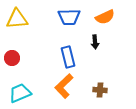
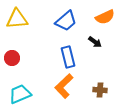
blue trapezoid: moved 3 px left, 4 px down; rotated 40 degrees counterclockwise
black arrow: rotated 48 degrees counterclockwise
cyan trapezoid: moved 1 px down
